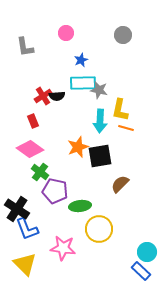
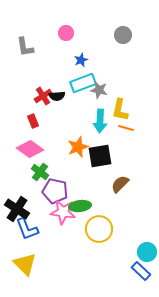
cyan rectangle: rotated 20 degrees counterclockwise
pink star: moved 36 px up
